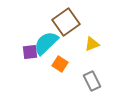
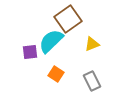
brown square: moved 2 px right, 3 px up
cyan semicircle: moved 5 px right, 2 px up
orange square: moved 4 px left, 10 px down
